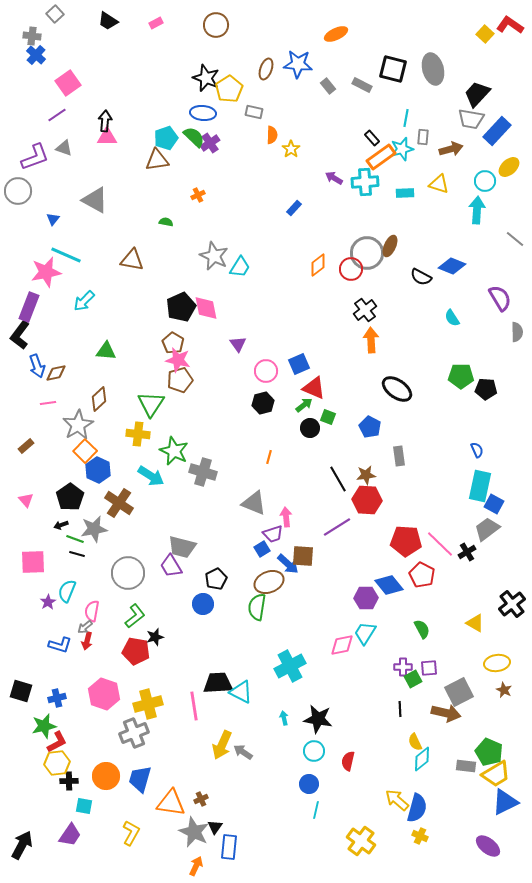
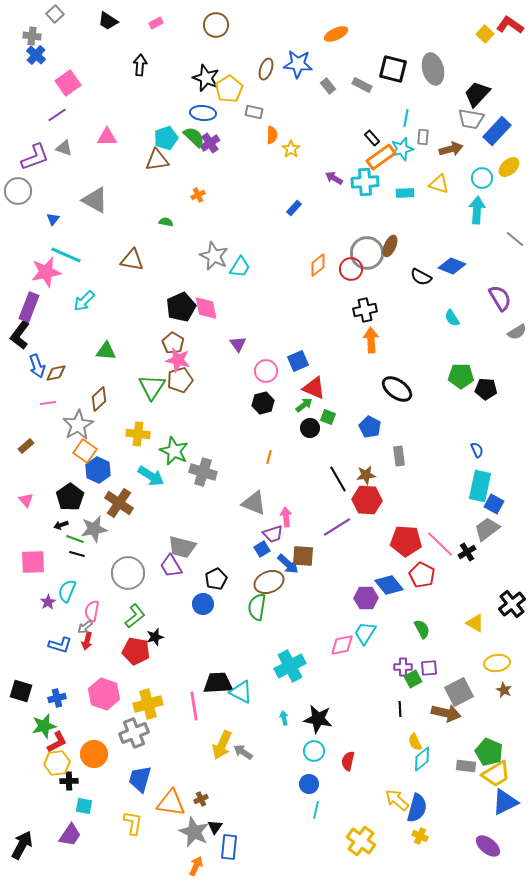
black arrow at (105, 121): moved 35 px right, 56 px up
cyan circle at (485, 181): moved 3 px left, 3 px up
black cross at (365, 310): rotated 25 degrees clockwise
gray semicircle at (517, 332): rotated 60 degrees clockwise
blue square at (299, 364): moved 1 px left, 3 px up
green triangle at (151, 404): moved 1 px right, 17 px up
orange square at (85, 451): rotated 10 degrees counterclockwise
orange circle at (106, 776): moved 12 px left, 22 px up
yellow L-shape at (131, 833): moved 2 px right, 10 px up; rotated 20 degrees counterclockwise
